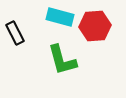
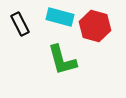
red hexagon: rotated 20 degrees clockwise
black rectangle: moved 5 px right, 9 px up
